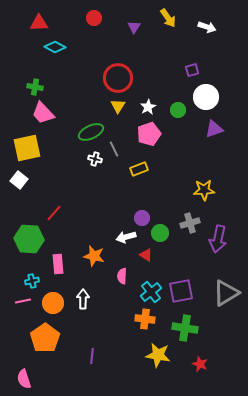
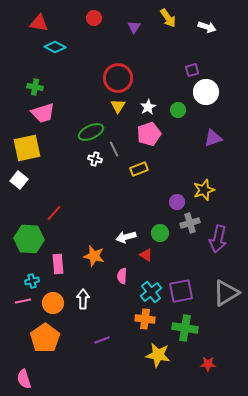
red triangle at (39, 23): rotated 12 degrees clockwise
white circle at (206, 97): moved 5 px up
pink trapezoid at (43, 113): rotated 65 degrees counterclockwise
purple triangle at (214, 129): moved 1 px left, 9 px down
yellow star at (204, 190): rotated 15 degrees counterclockwise
purple circle at (142, 218): moved 35 px right, 16 px up
purple line at (92, 356): moved 10 px right, 16 px up; rotated 63 degrees clockwise
red star at (200, 364): moved 8 px right; rotated 21 degrees counterclockwise
